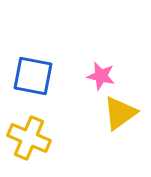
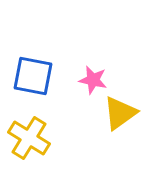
pink star: moved 8 px left, 4 px down
yellow cross: rotated 9 degrees clockwise
